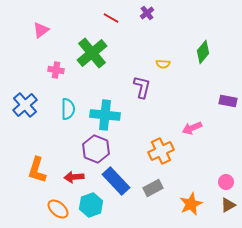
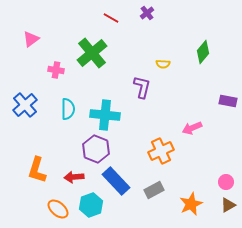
pink triangle: moved 10 px left, 9 px down
gray rectangle: moved 1 px right, 2 px down
